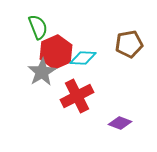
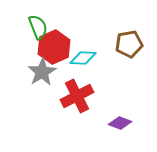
red hexagon: moved 2 px left, 5 px up
